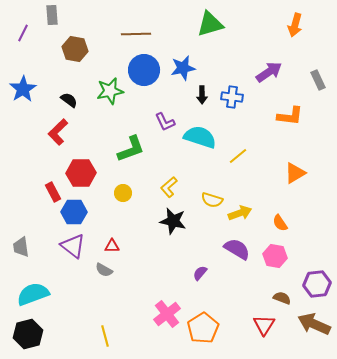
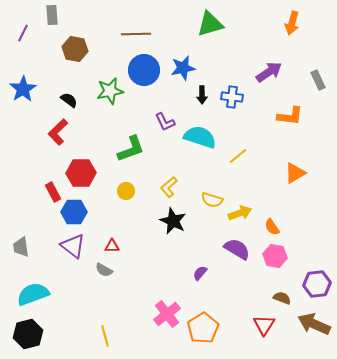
orange arrow at (295, 25): moved 3 px left, 2 px up
yellow circle at (123, 193): moved 3 px right, 2 px up
black star at (173, 221): rotated 12 degrees clockwise
orange semicircle at (280, 223): moved 8 px left, 4 px down
